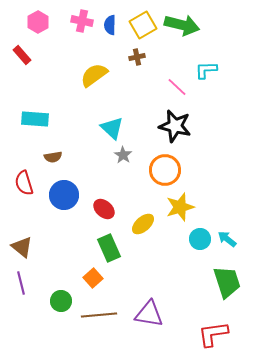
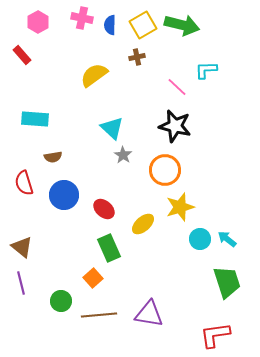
pink cross: moved 3 px up
red L-shape: moved 2 px right, 1 px down
